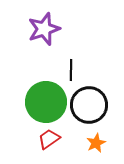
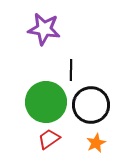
purple star: rotated 28 degrees clockwise
black circle: moved 2 px right
